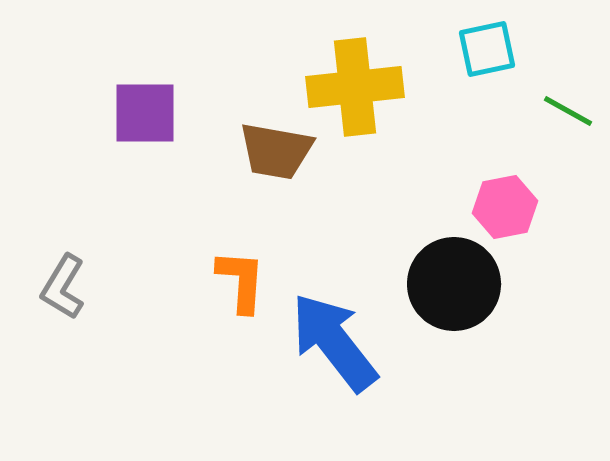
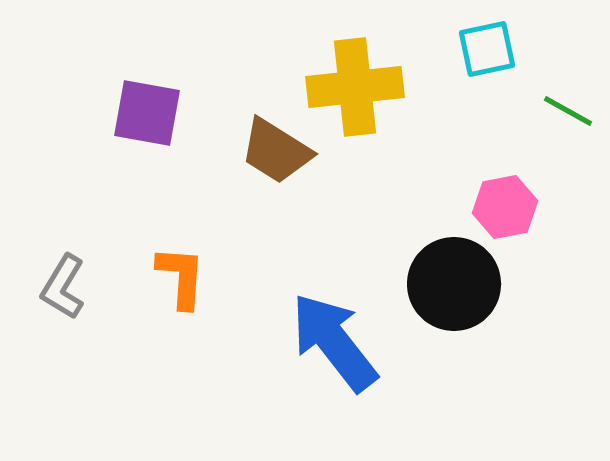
purple square: moved 2 px right; rotated 10 degrees clockwise
brown trapezoid: rotated 22 degrees clockwise
orange L-shape: moved 60 px left, 4 px up
